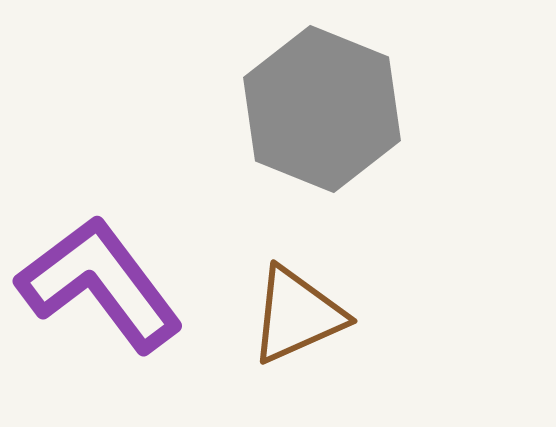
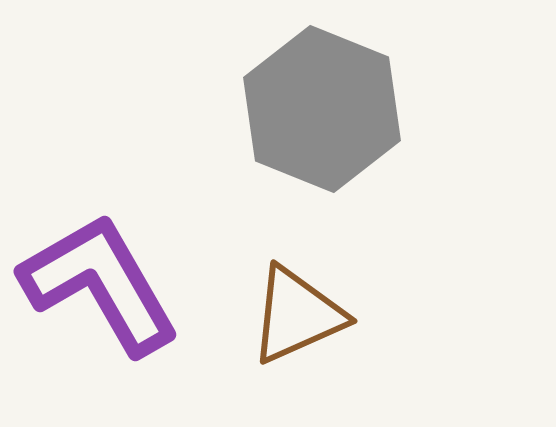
purple L-shape: rotated 7 degrees clockwise
